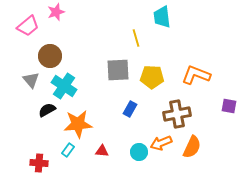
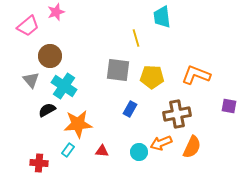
gray square: rotated 10 degrees clockwise
